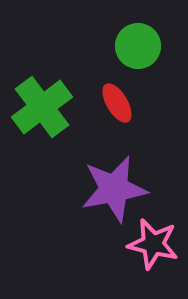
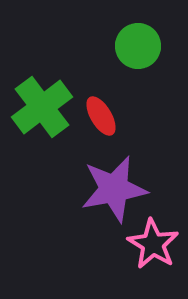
red ellipse: moved 16 px left, 13 px down
pink star: rotated 18 degrees clockwise
